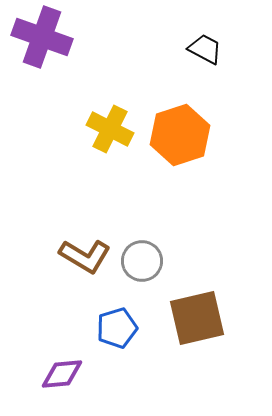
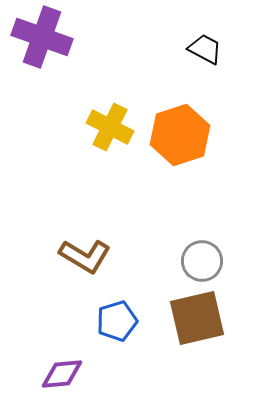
yellow cross: moved 2 px up
gray circle: moved 60 px right
blue pentagon: moved 7 px up
